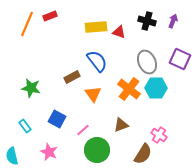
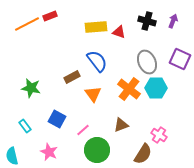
orange line: rotated 40 degrees clockwise
